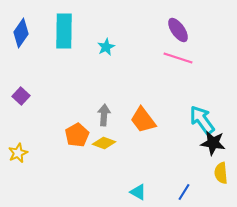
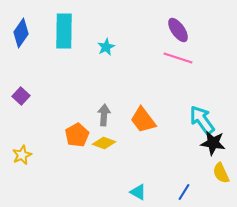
yellow star: moved 4 px right, 2 px down
yellow semicircle: rotated 20 degrees counterclockwise
